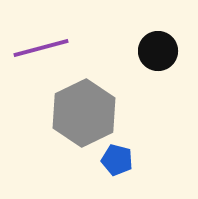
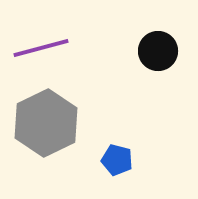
gray hexagon: moved 38 px left, 10 px down
